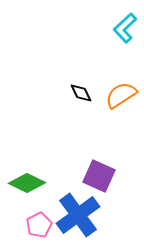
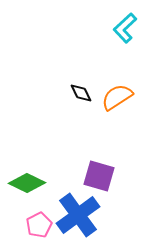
orange semicircle: moved 4 px left, 2 px down
purple square: rotated 8 degrees counterclockwise
